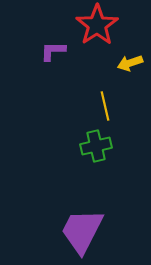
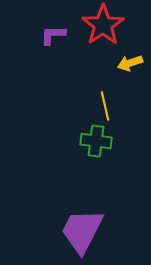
red star: moved 6 px right
purple L-shape: moved 16 px up
green cross: moved 5 px up; rotated 20 degrees clockwise
